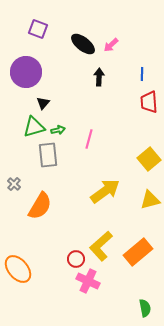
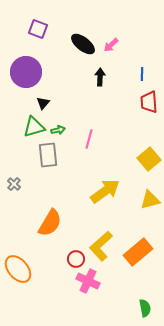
black arrow: moved 1 px right
orange semicircle: moved 10 px right, 17 px down
